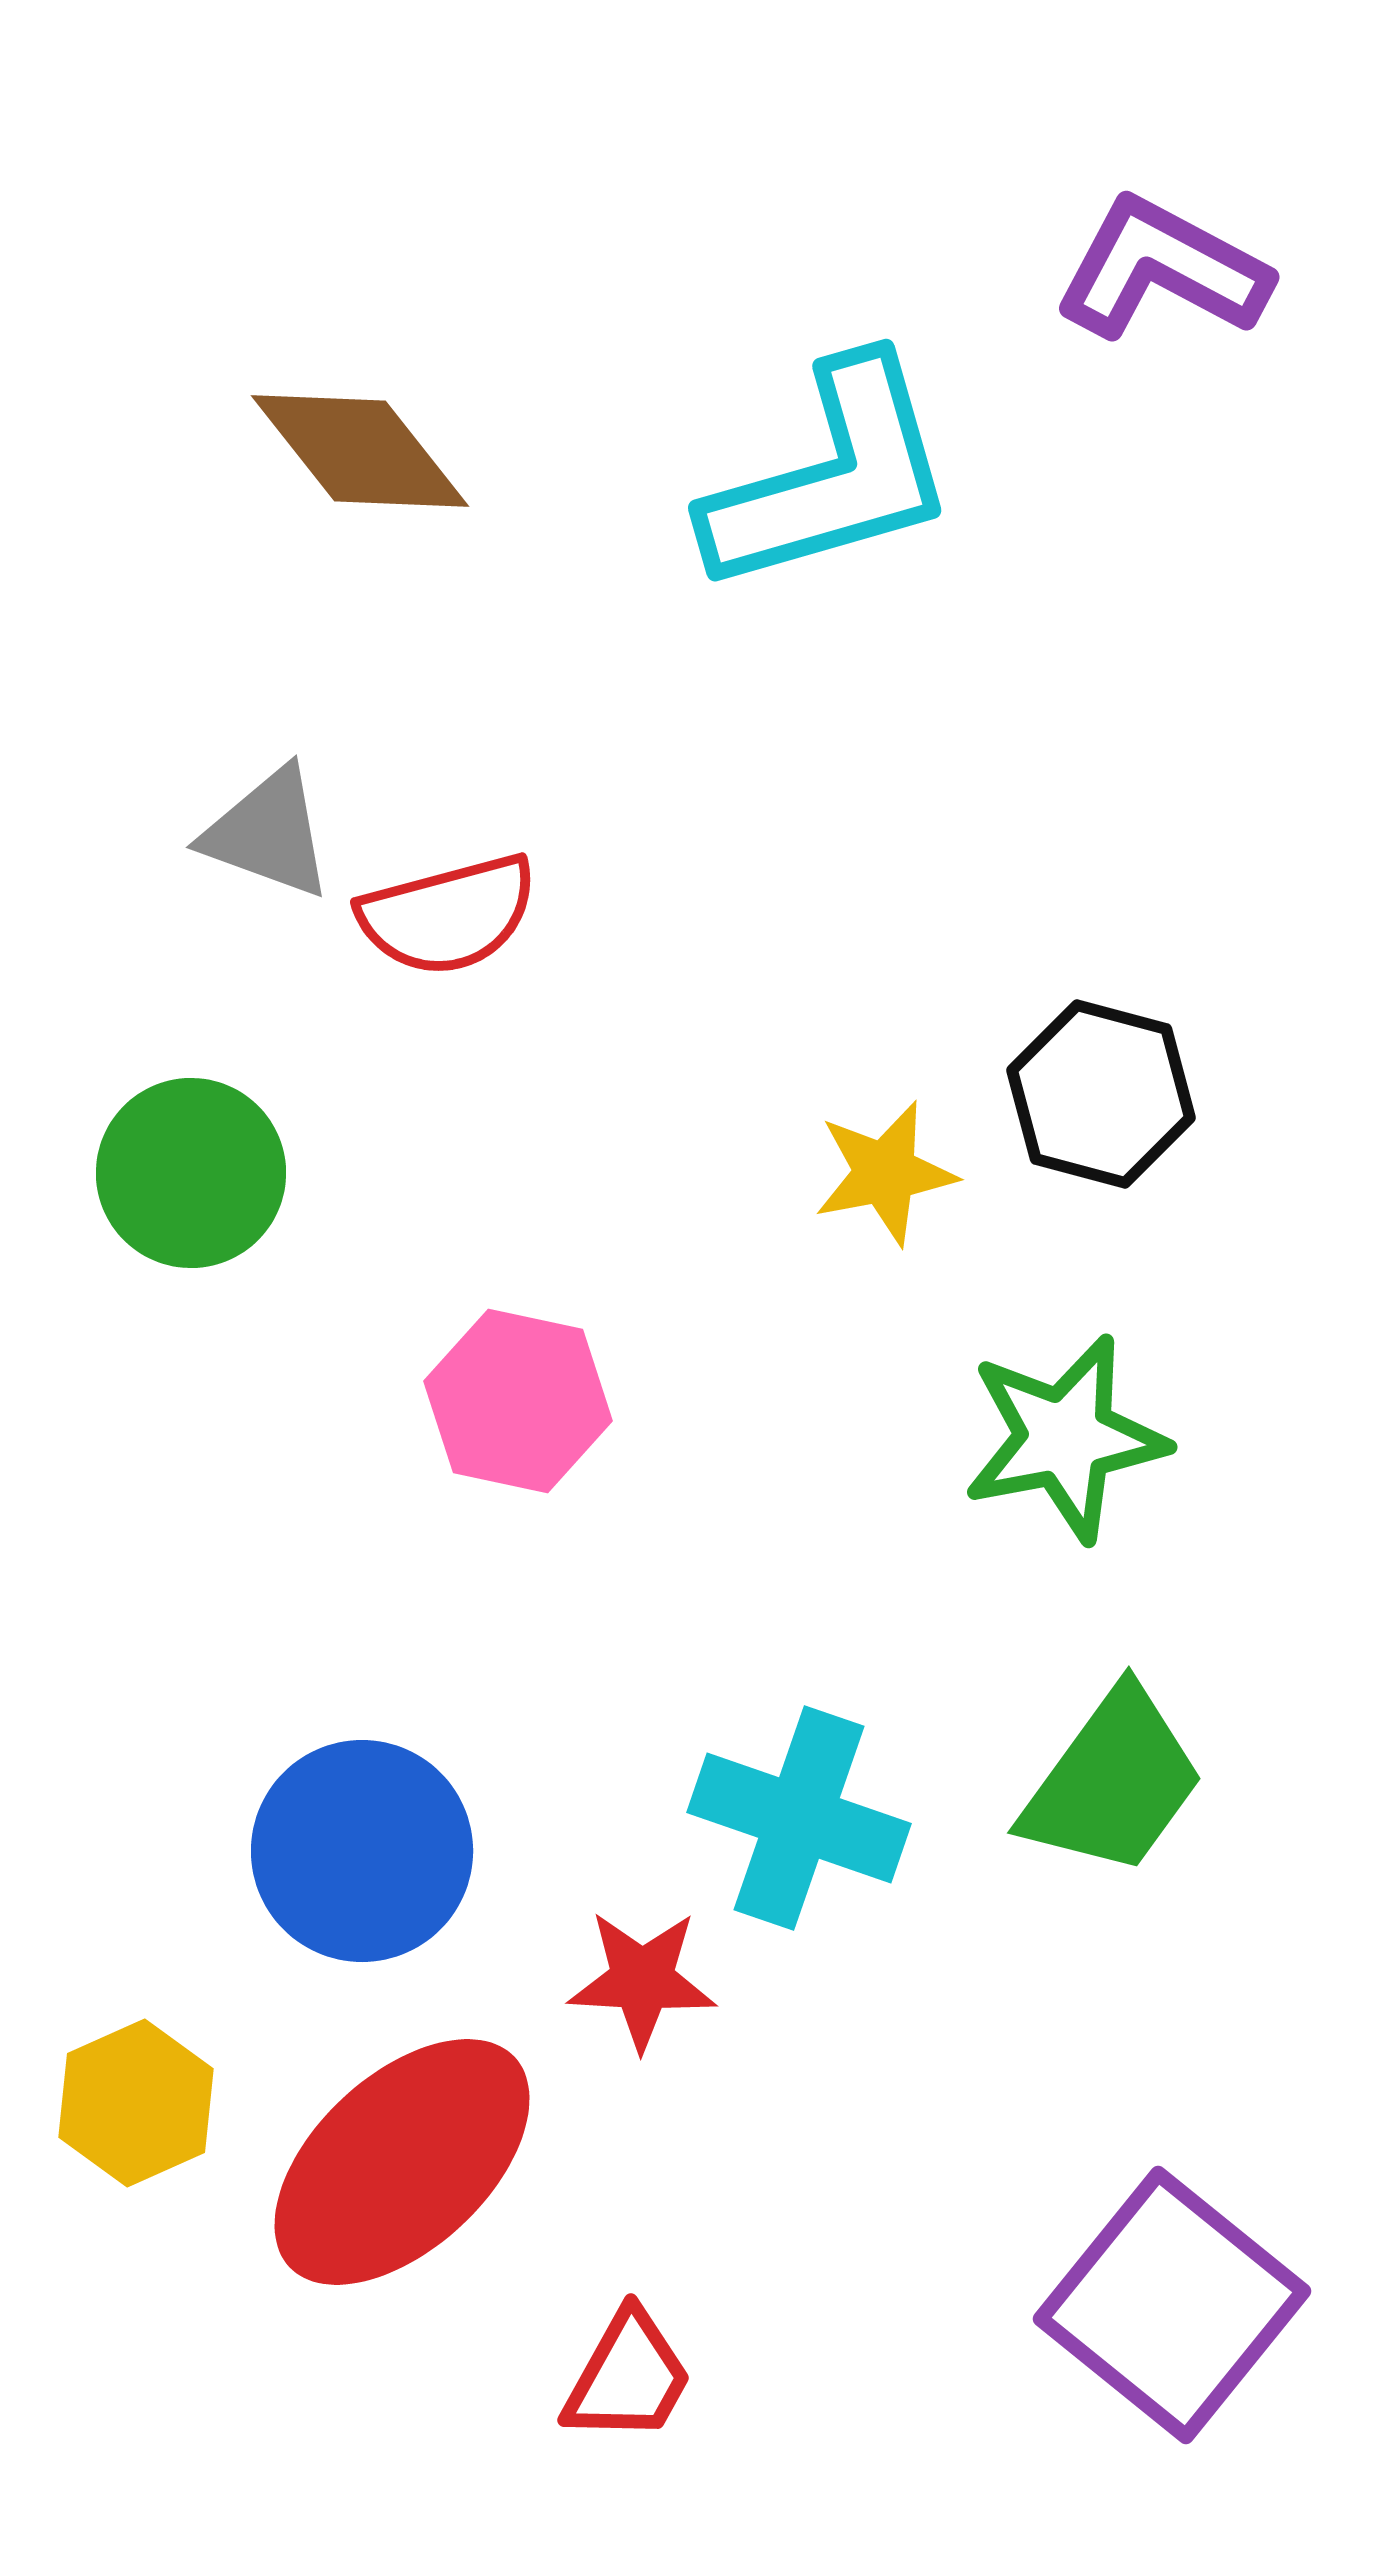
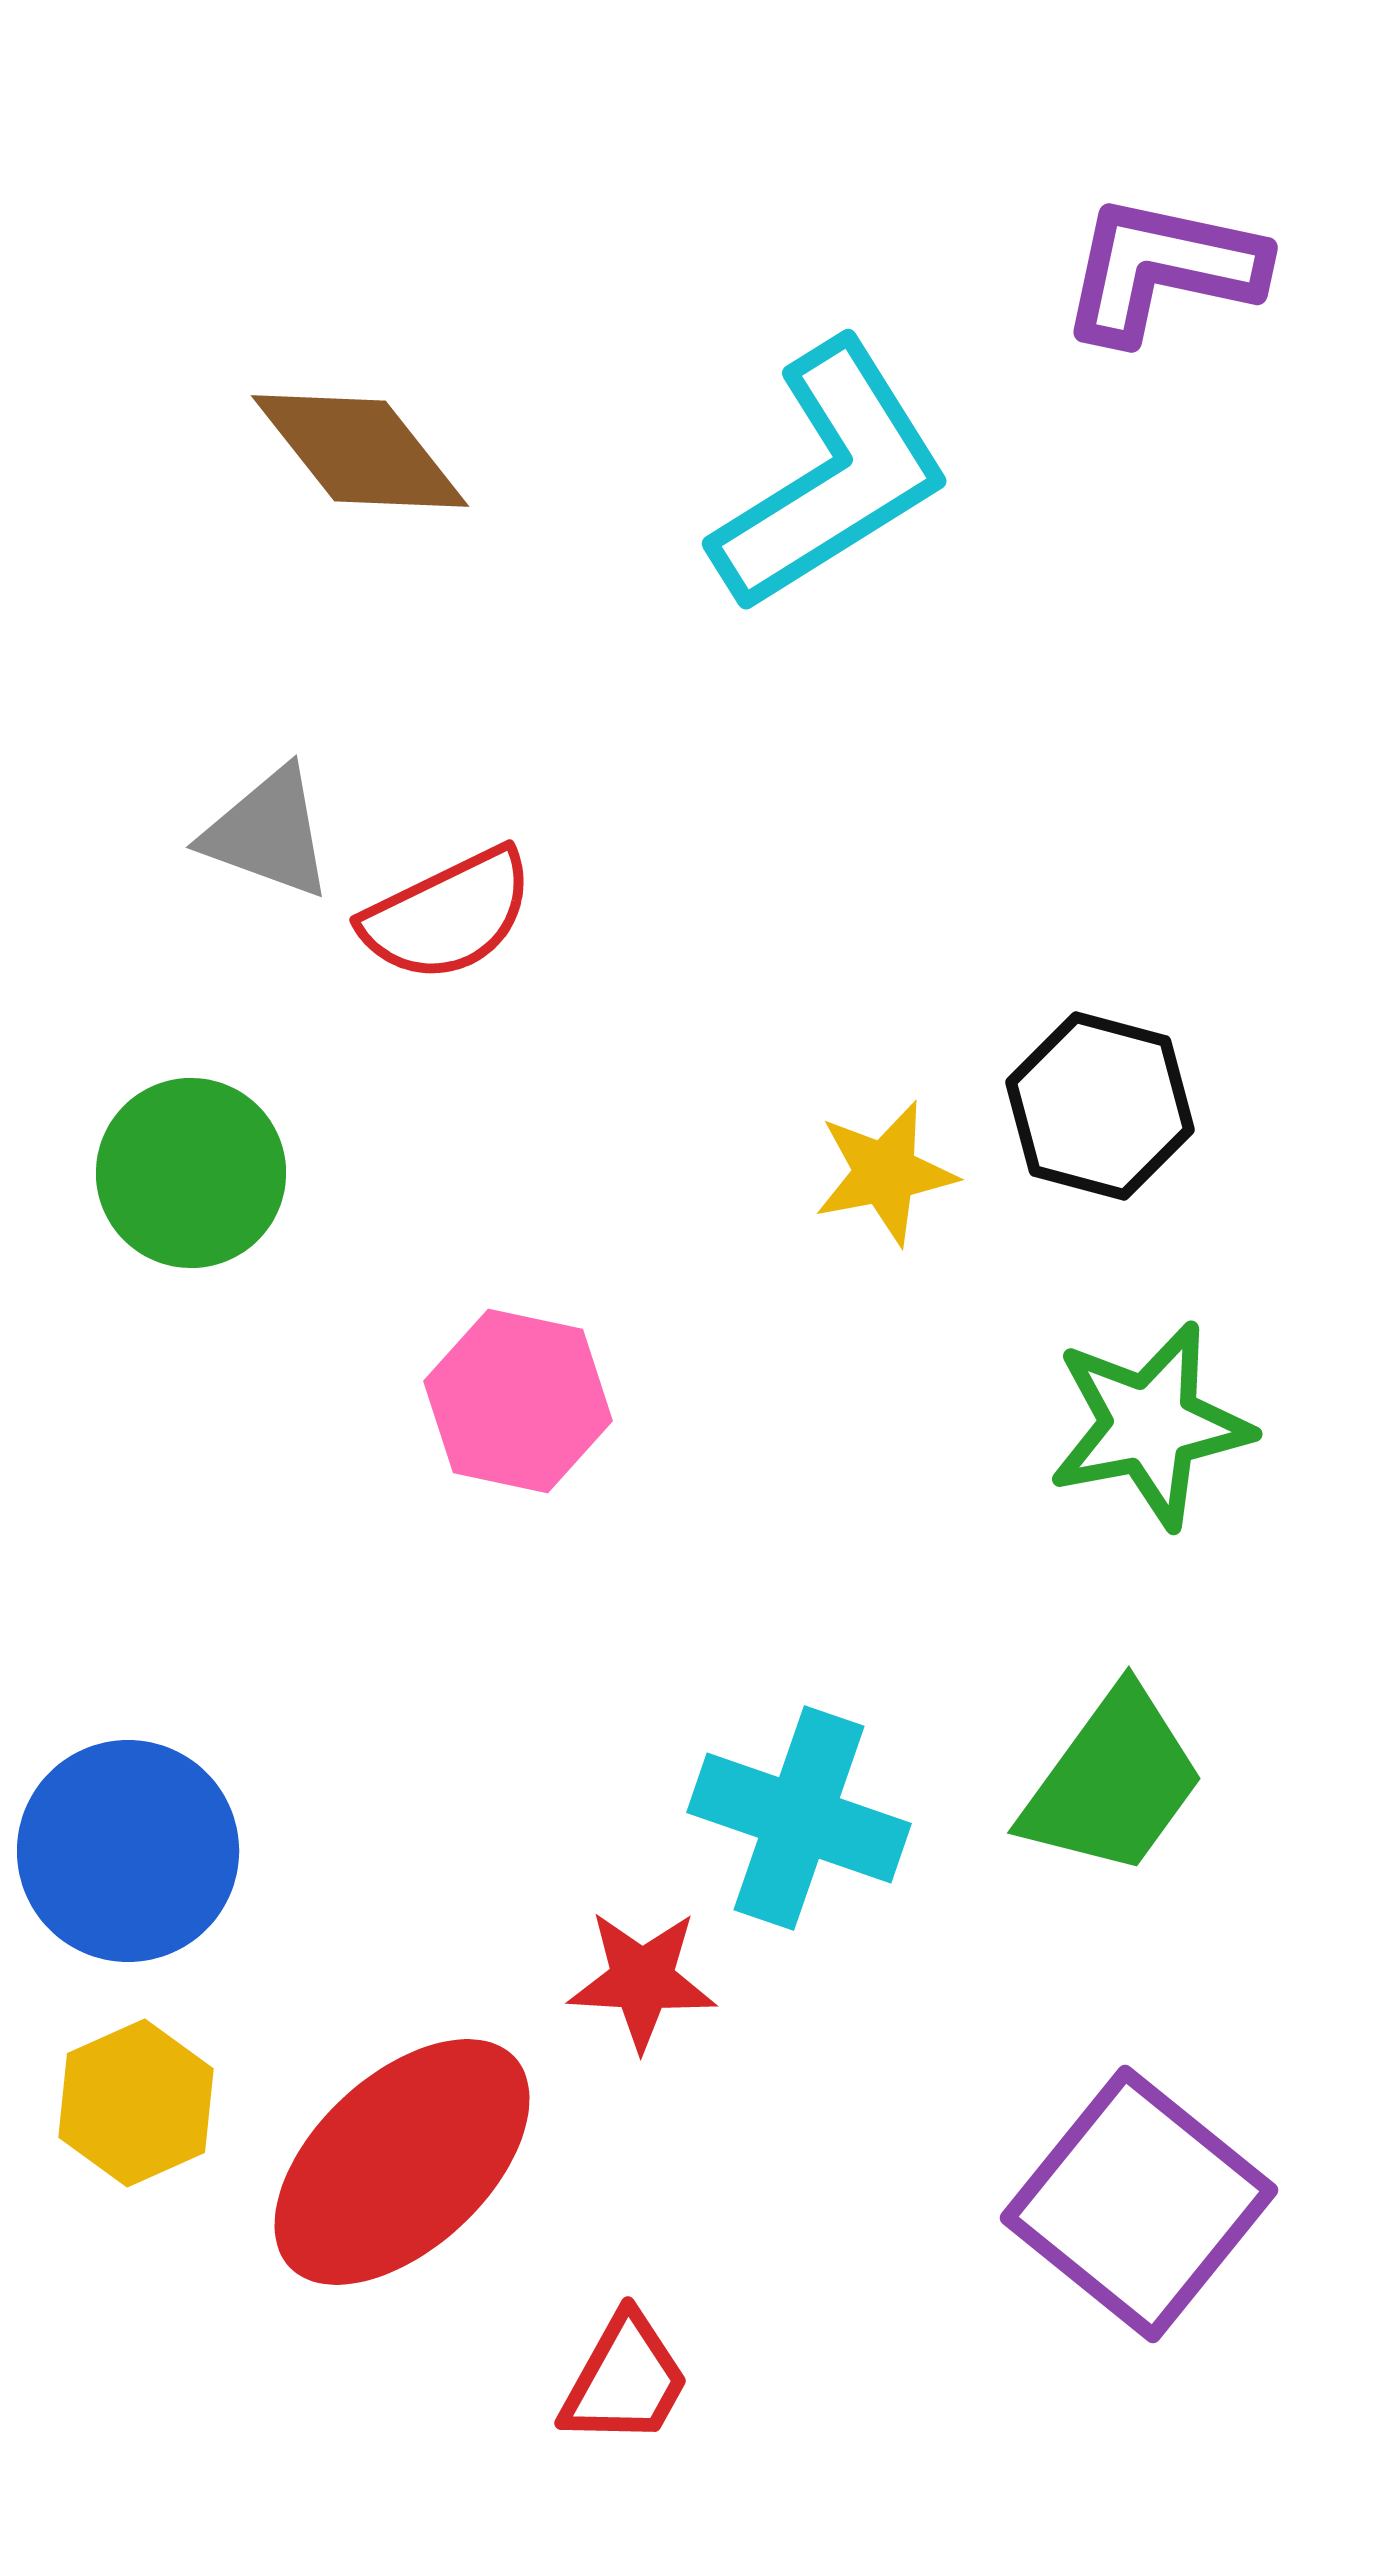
purple L-shape: rotated 16 degrees counterclockwise
cyan L-shape: rotated 16 degrees counterclockwise
red semicircle: rotated 11 degrees counterclockwise
black hexagon: moved 1 px left, 12 px down
green star: moved 85 px right, 13 px up
blue circle: moved 234 px left
purple square: moved 33 px left, 101 px up
red trapezoid: moved 3 px left, 3 px down
